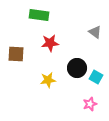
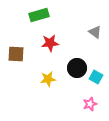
green rectangle: rotated 24 degrees counterclockwise
yellow star: moved 1 px up
